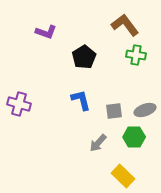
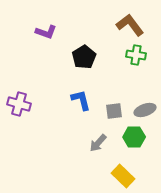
brown L-shape: moved 5 px right
